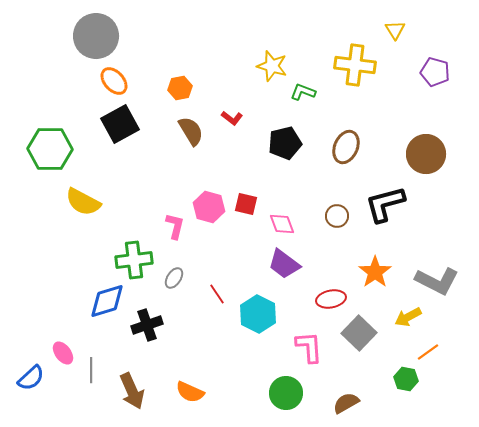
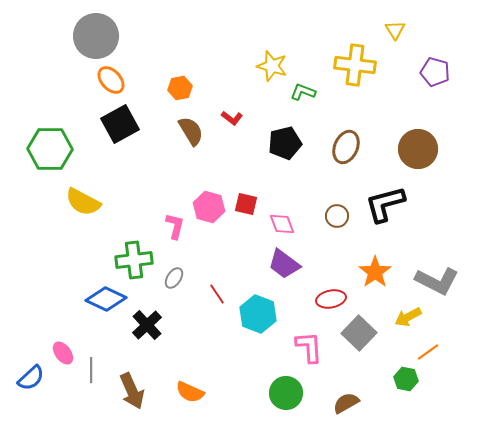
orange ellipse at (114, 81): moved 3 px left, 1 px up
brown circle at (426, 154): moved 8 px left, 5 px up
blue diamond at (107, 301): moved 1 px left, 2 px up; rotated 42 degrees clockwise
cyan hexagon at (258, 314): rotated 6 degrees counterclockwise
black cross at (147, 325): rotated 24 degrees counterclockwise
